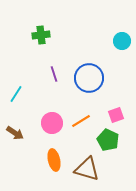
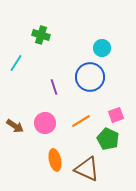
green cross: rotated 24 degrees clockwise
cyan circle: moved 20 px left, 7 px down
purple line: moved 13 px down
blue circle: moved 1 px right, 1 px up
cyan line: moved 31 px up
pink circle: moved 7 px left
brown arrow: moved 7 px up
green pentagon: moved 1 px up
orange ellipse: moved 1 px right
brown triangle: rotated 8 degrees clockwise
